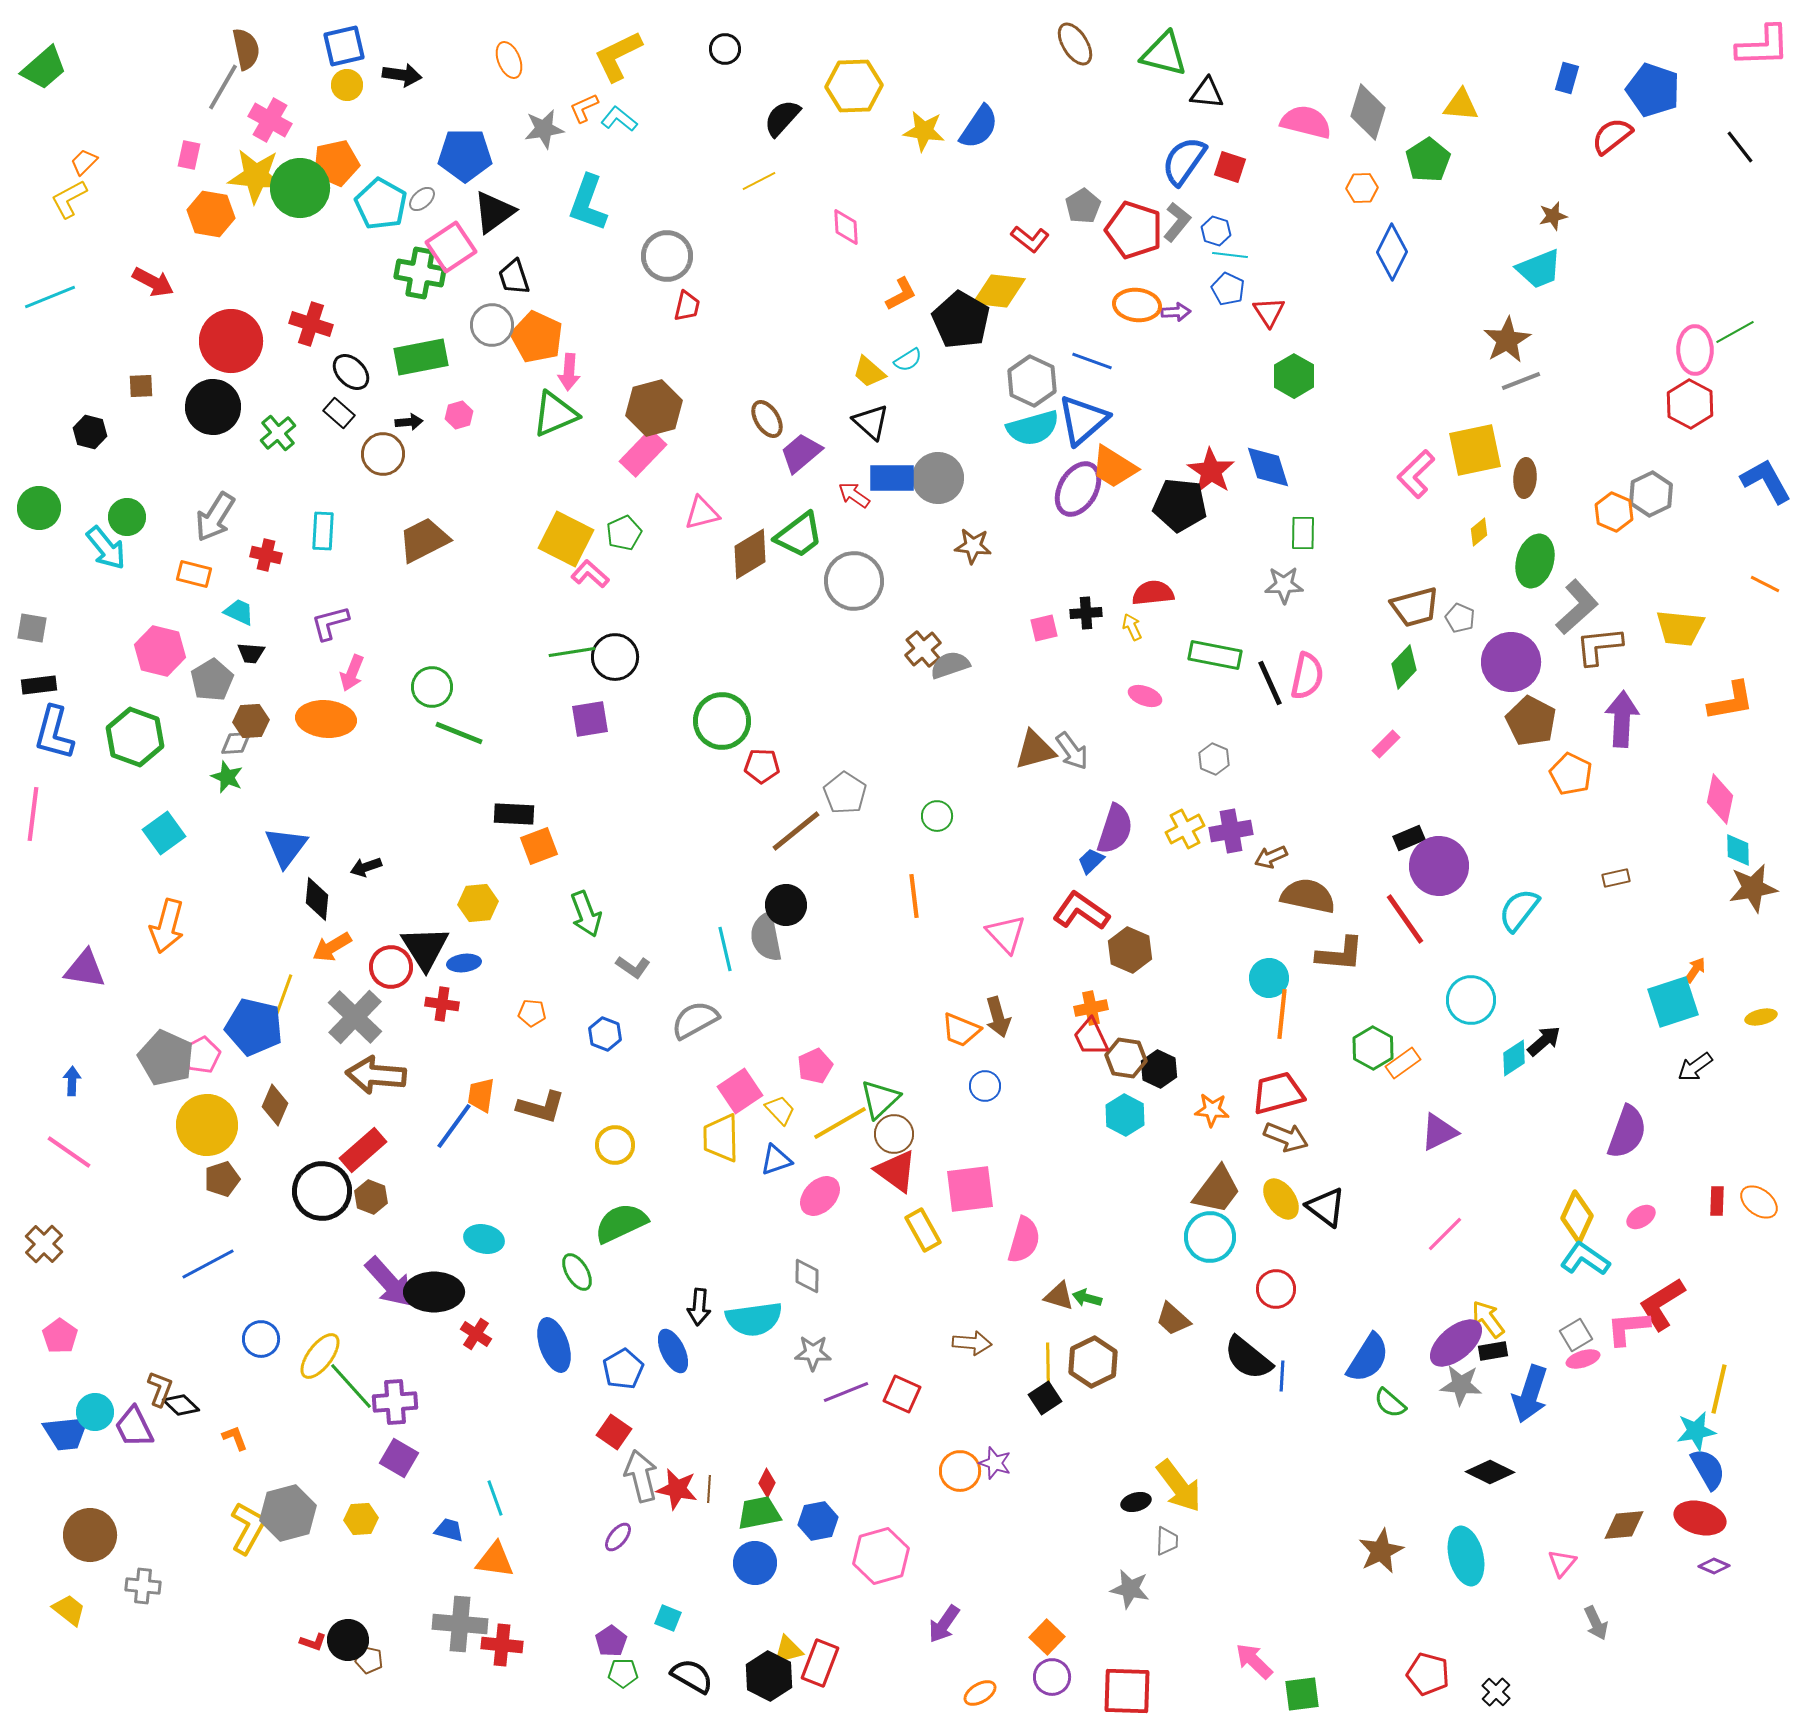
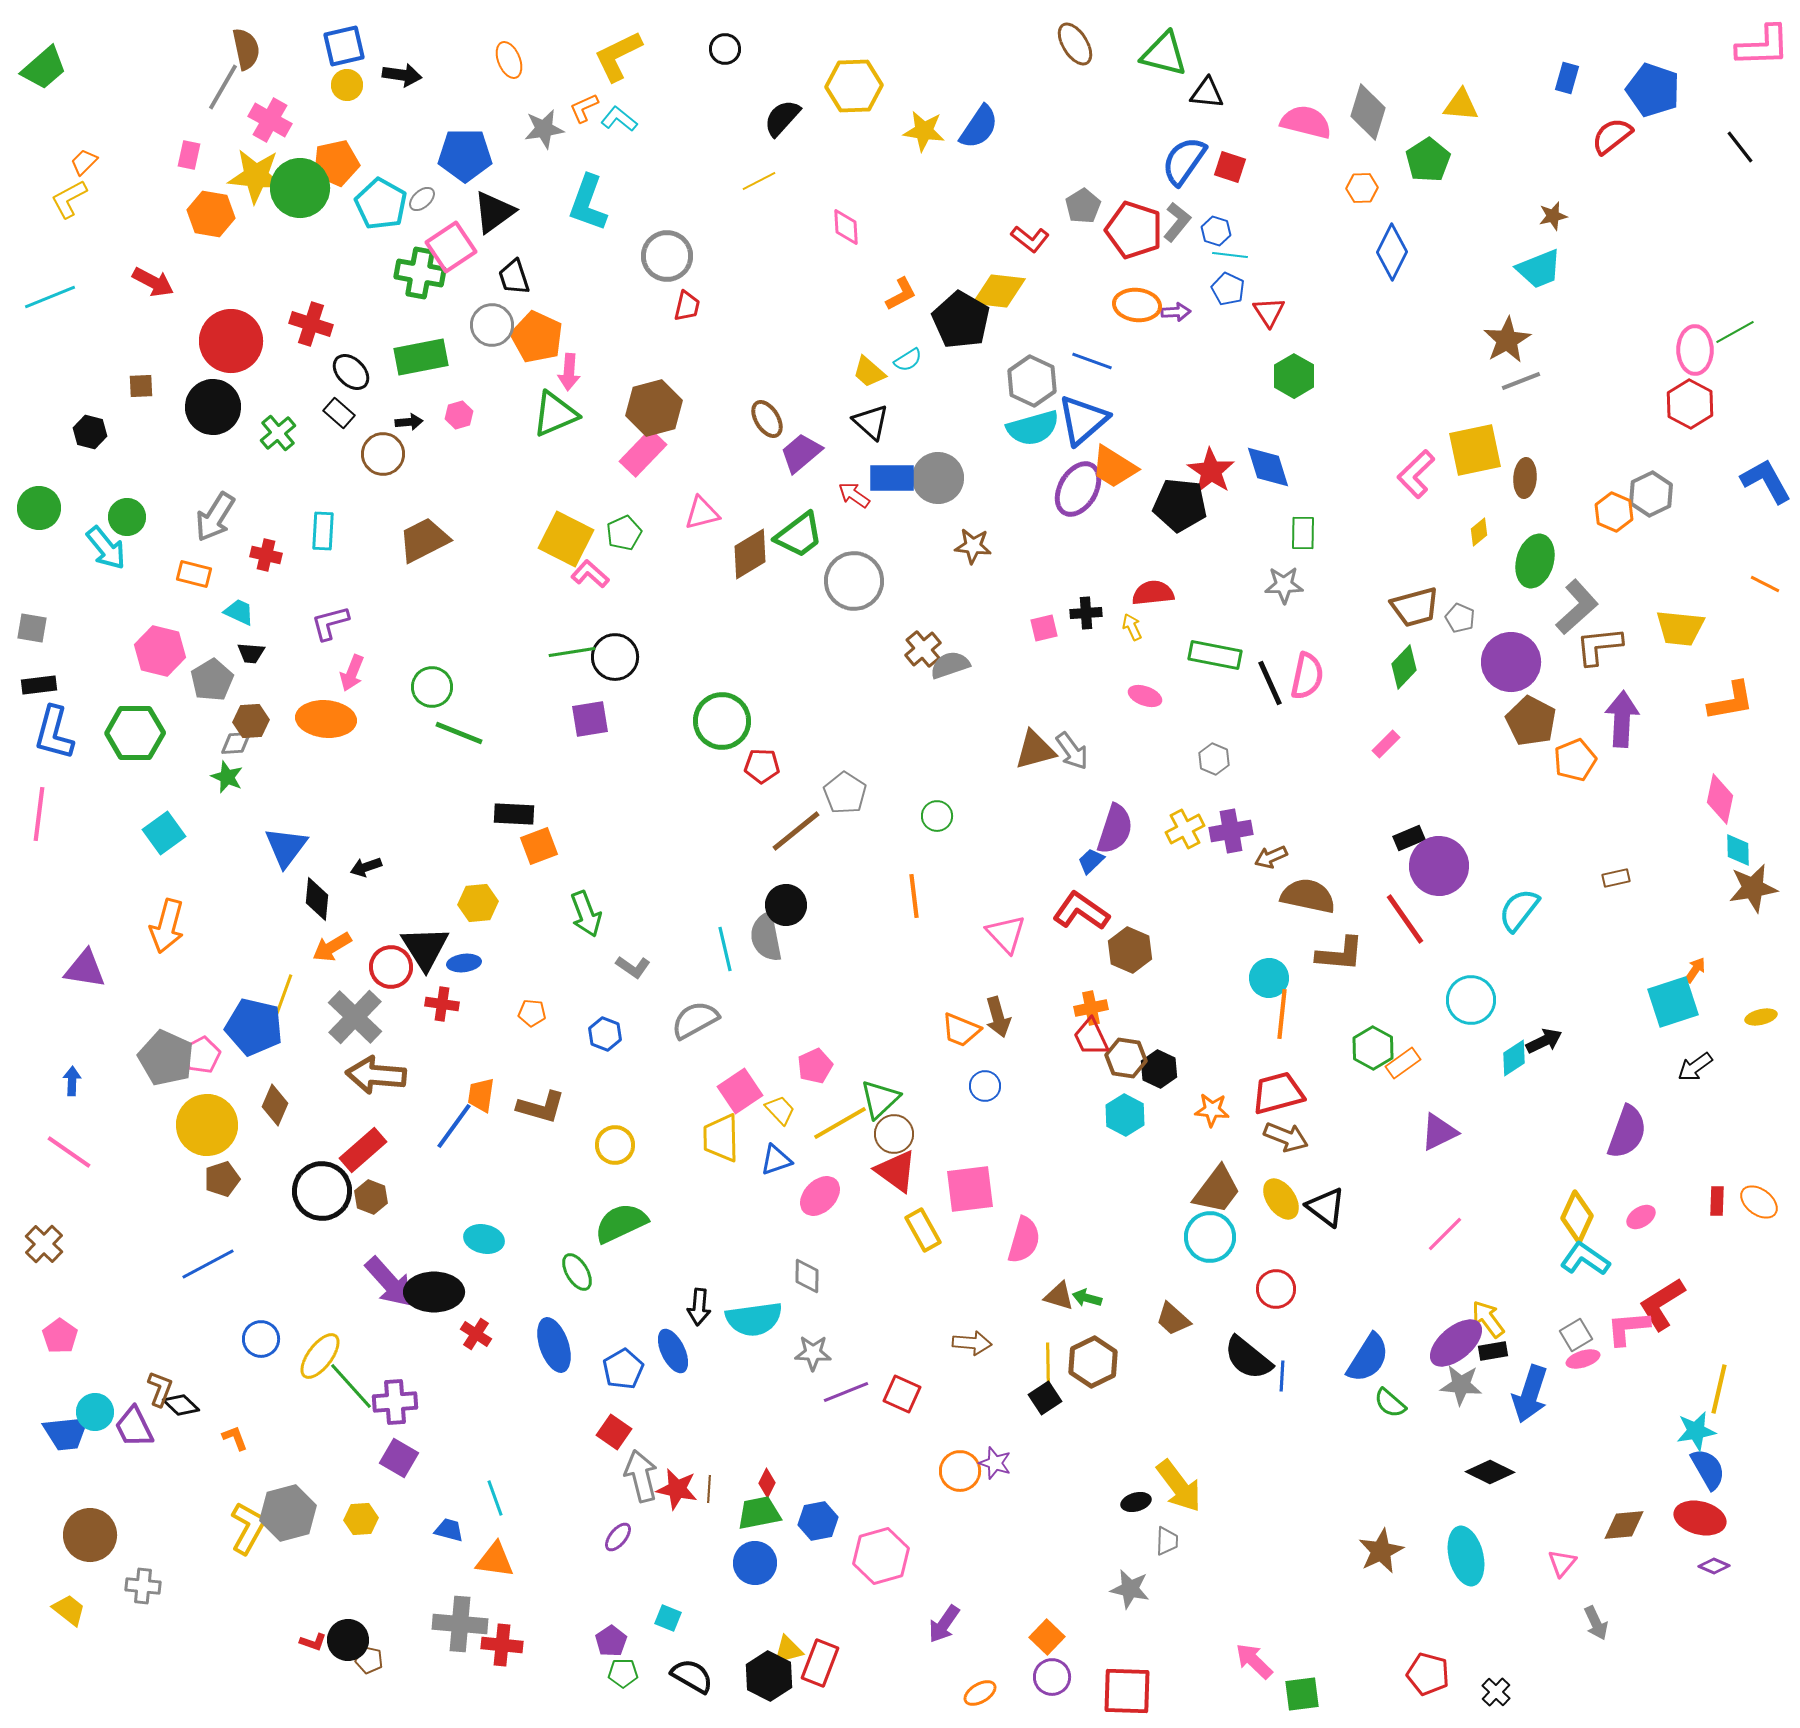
green hexagon at (135, 737): moved 4 px up; rotated 20 degrees counterclockwise
orange pentagon at (1571, 774): moved 4 px right, 14 px up; rotated 24 degrees clockwise
pink line at (33, 814): moved 6 px right
black arrow at (1544, 1041): rotated 15 degrees clockwise
